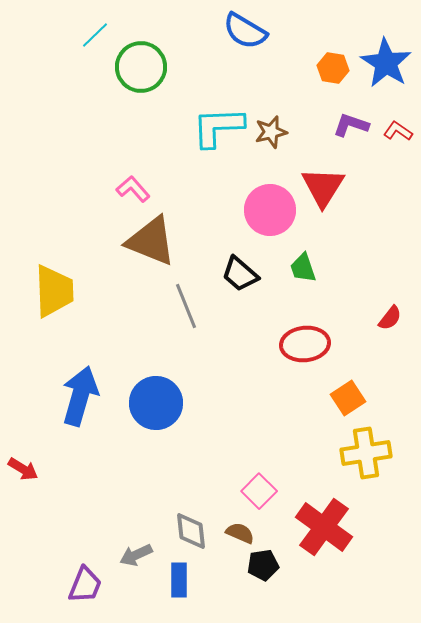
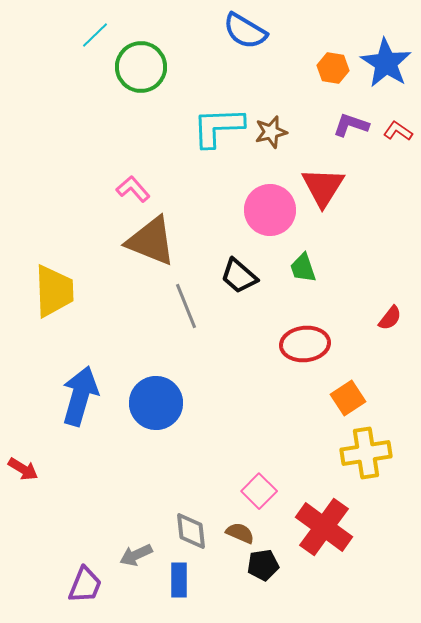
black trapezoid: moved 1 px left, 2 px down
